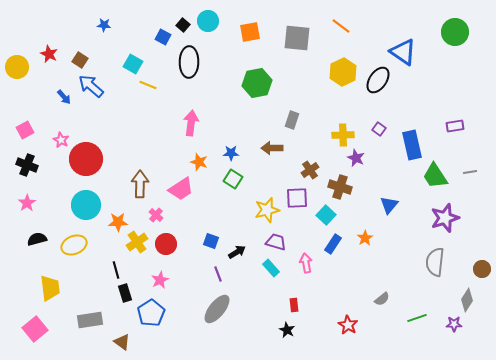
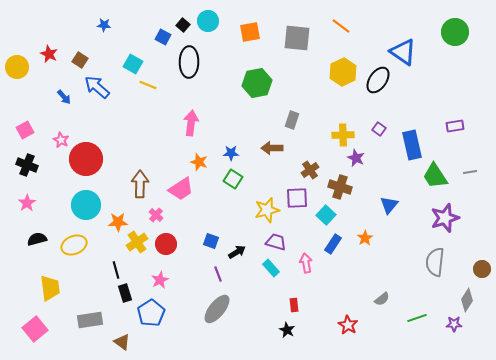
blue arrow at (91, 86): moved 6 px right, 1 px down
